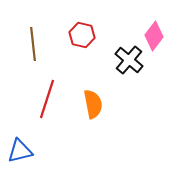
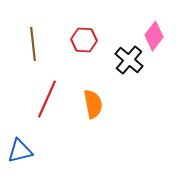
red hexagon: moved 2 px right, 5 px down; rotated 10 degrees counterclockwise
red line: rotated 6 degrees clockwise
